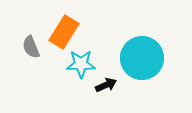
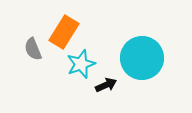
gray semicircle: moved 2 px right, 2 px down
cyan star: rotated 20 degrees counterclockwise
